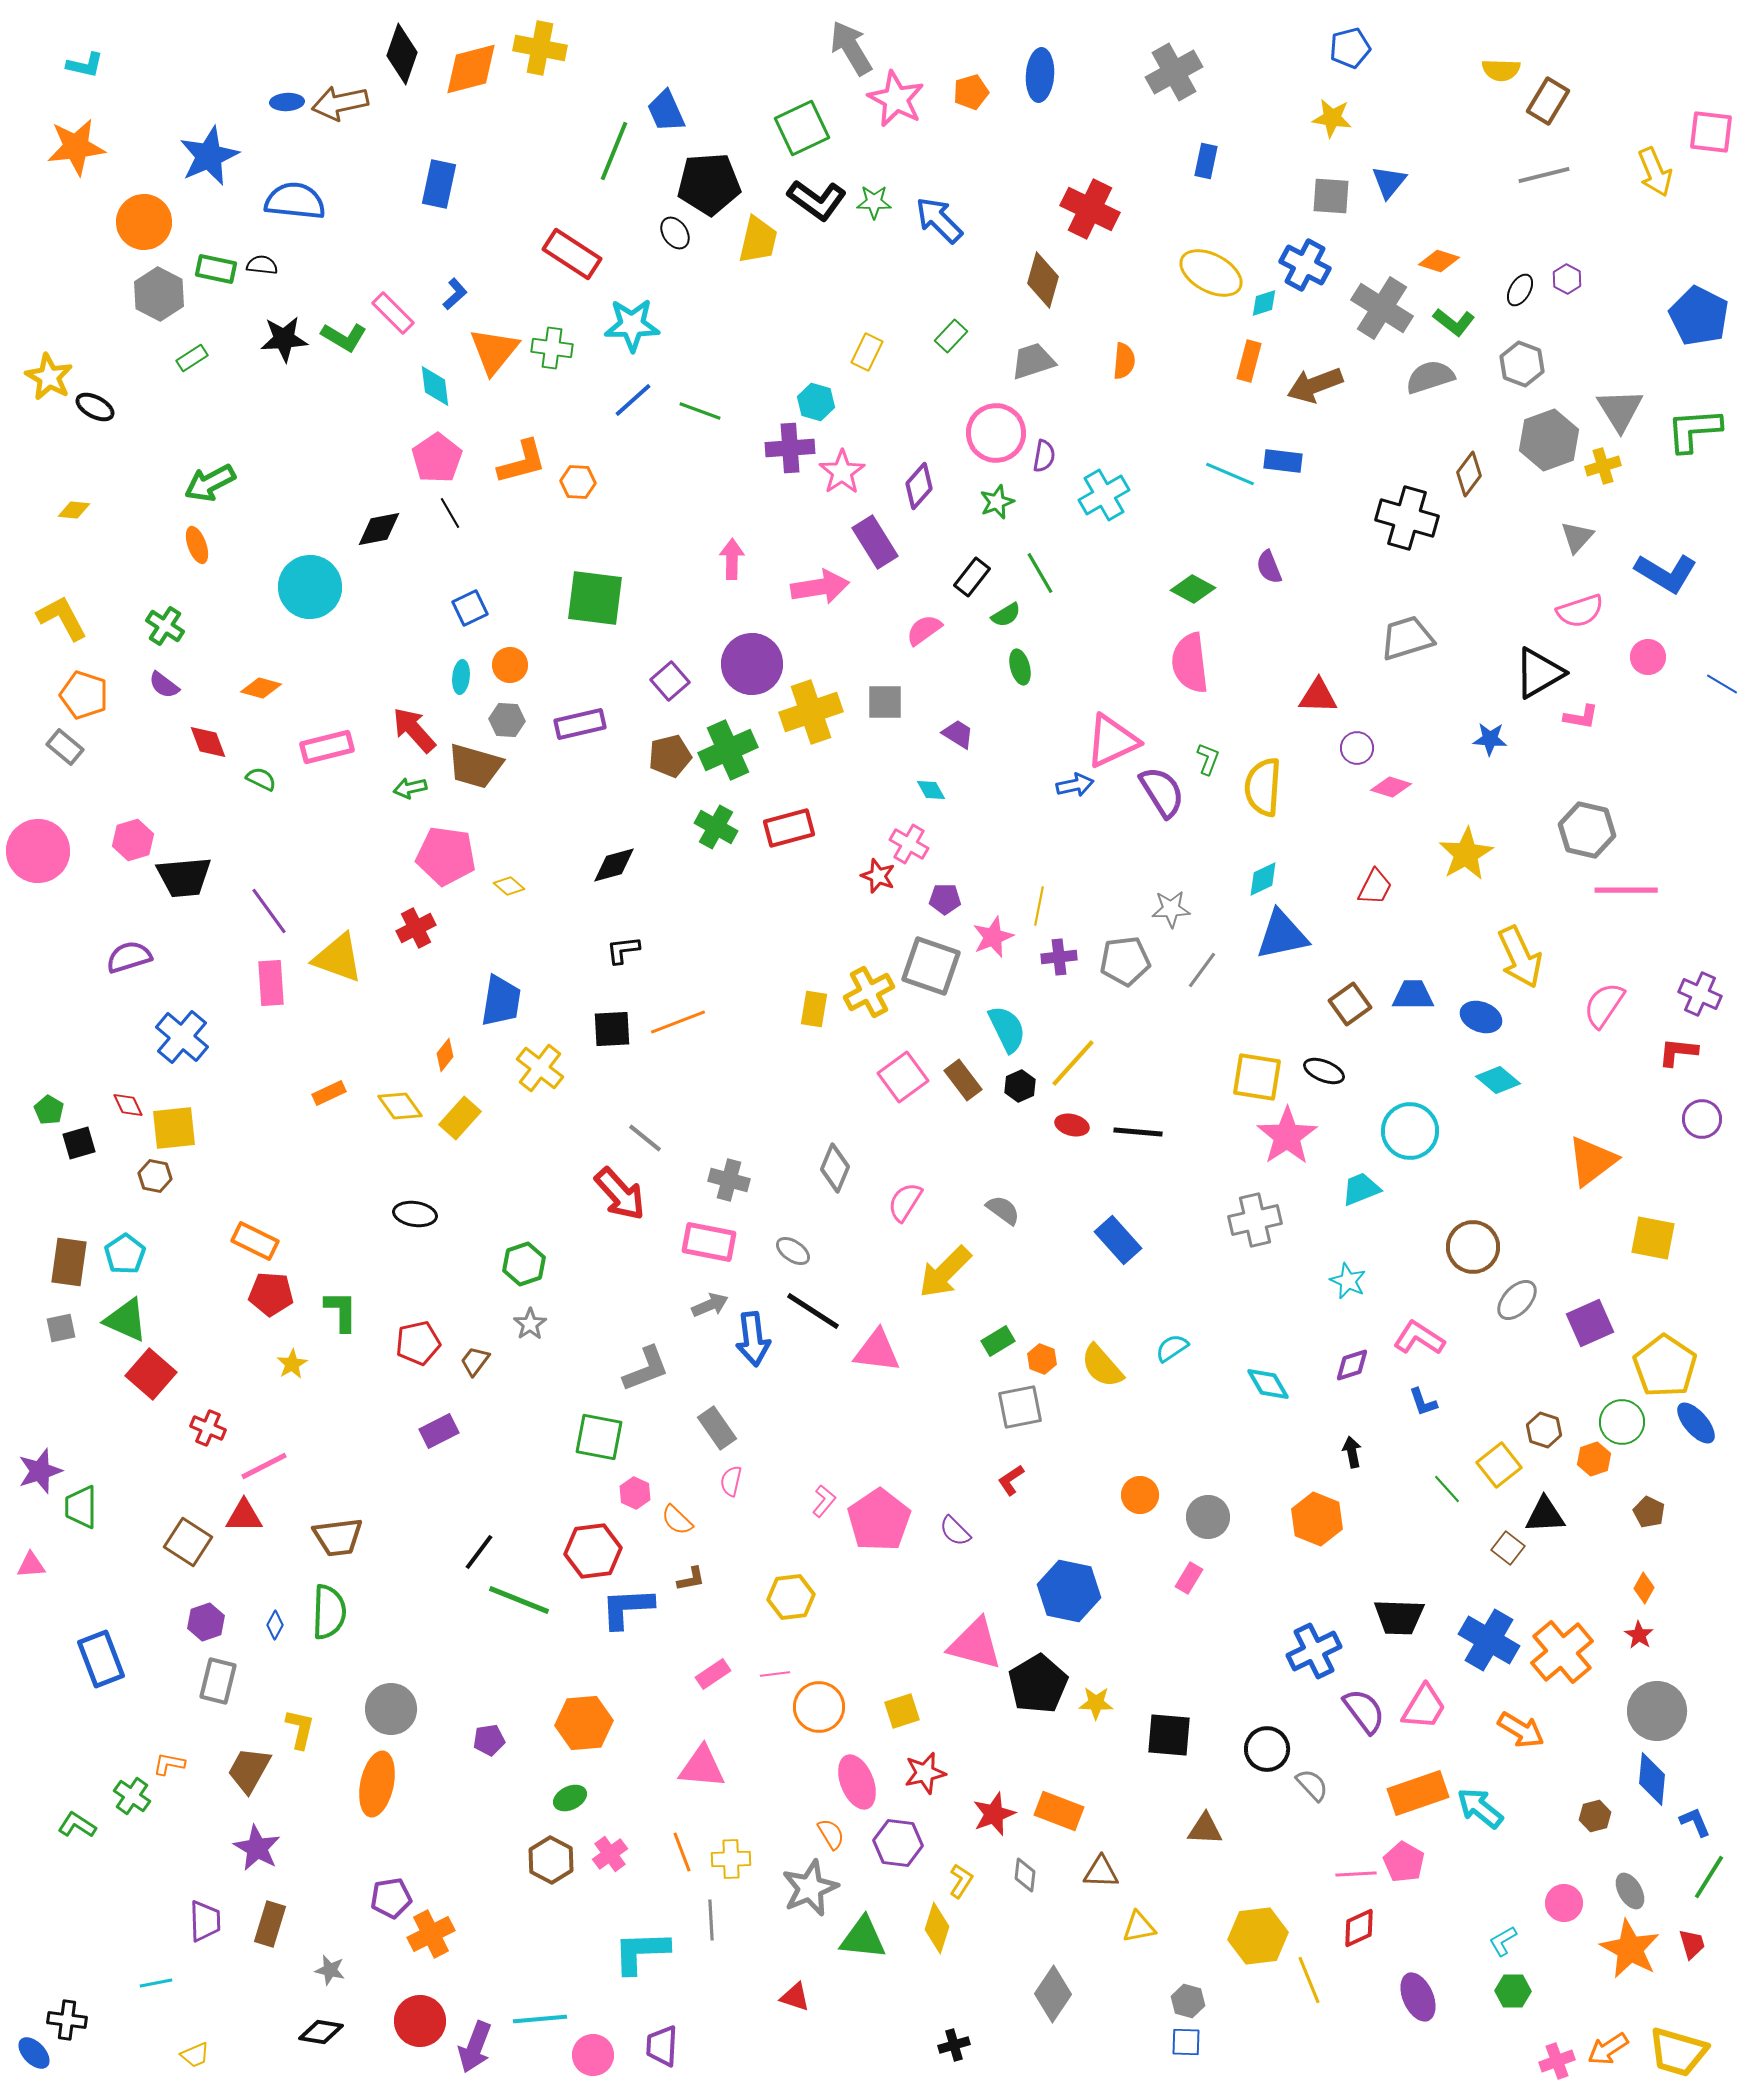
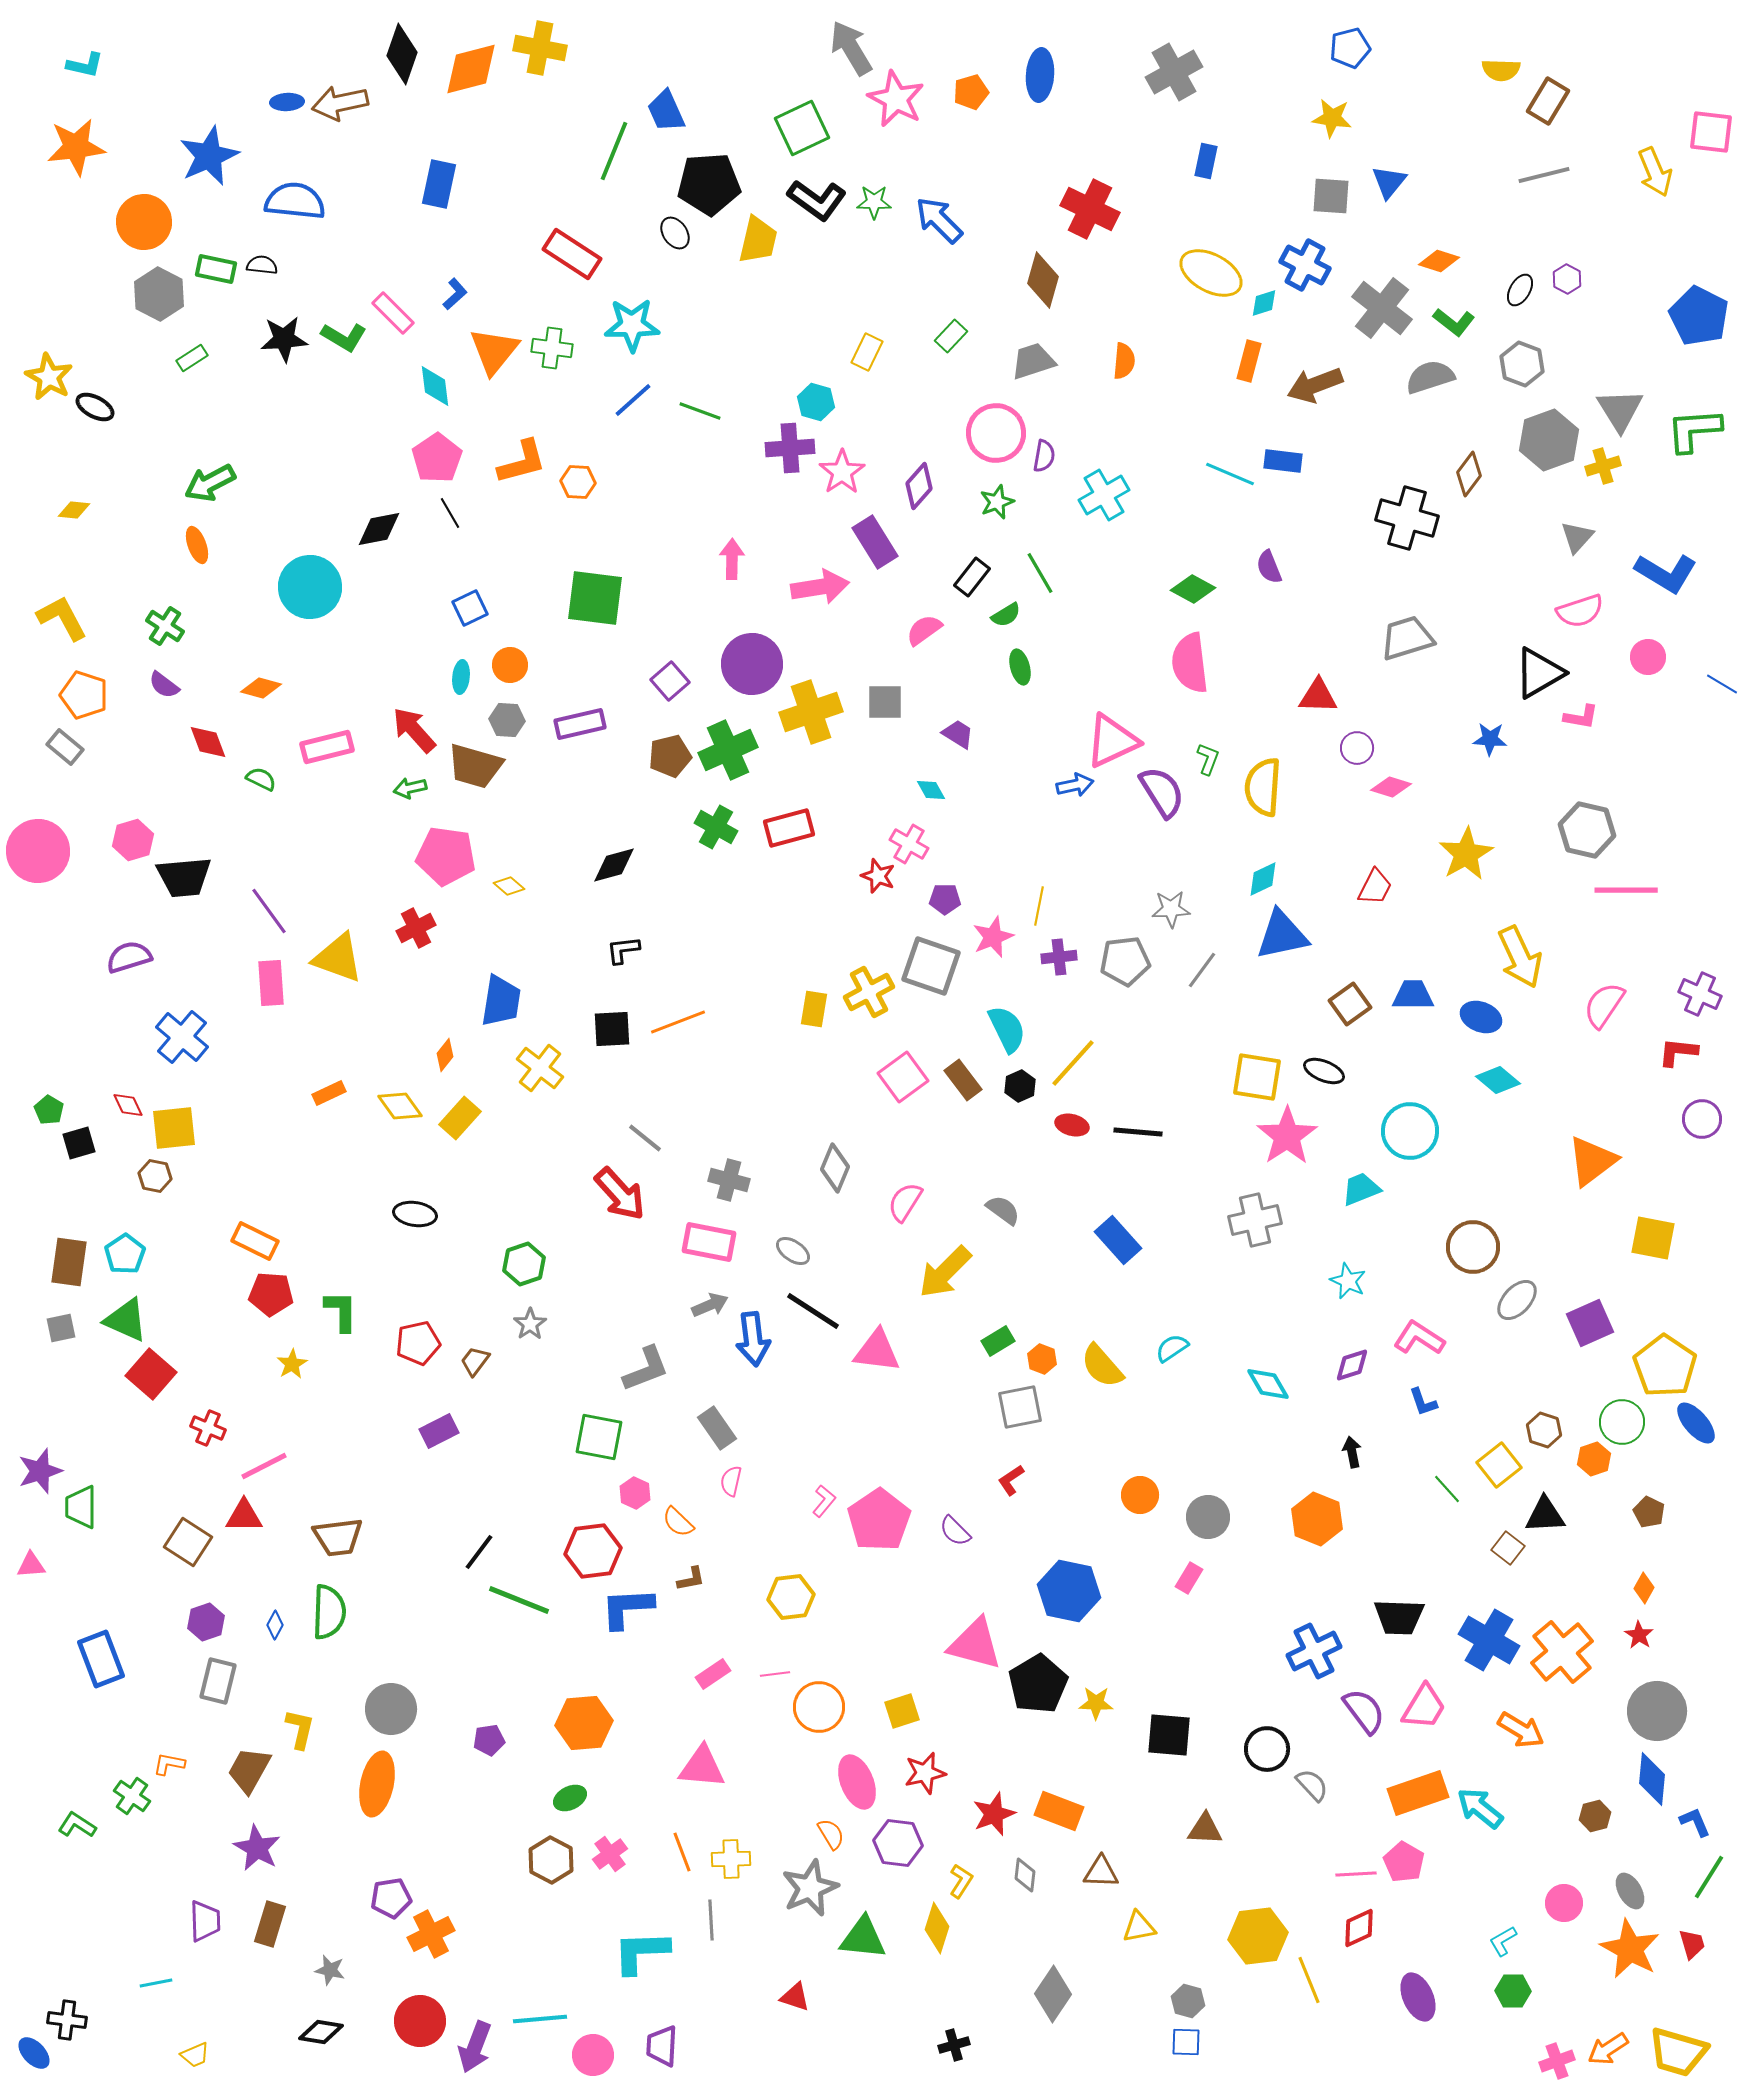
gray cross at (1382, 308): rotated 6 degrees clockwise
orange semicircle at (677, 1520): moved 1 px right, 2 px down
